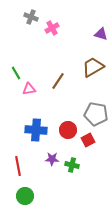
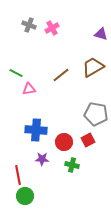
gray cross: moved 2 px left, 8 px down
green line: rotated 32 degrees counterclockwise
brown line: moved 3 px right, 6 px up; rotated 18 degrees clockwise
red circle: moved 4 px left, 12 px down
purple star: moved 10 px left
red line: moved 9 px down
